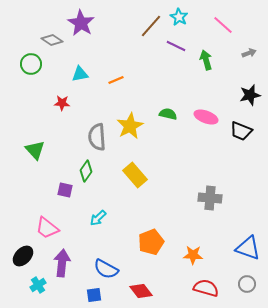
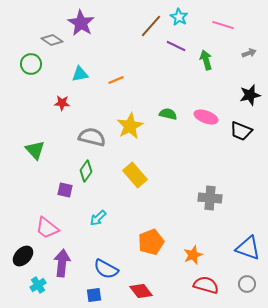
pink line: rotated 25 degrees counterclockwise
gray semicircle: moved 5 px left; rotated 108 degrees clockwise
orange star: rotated 24 degrees counterclockwise
red semicircle: moved 3 px up
